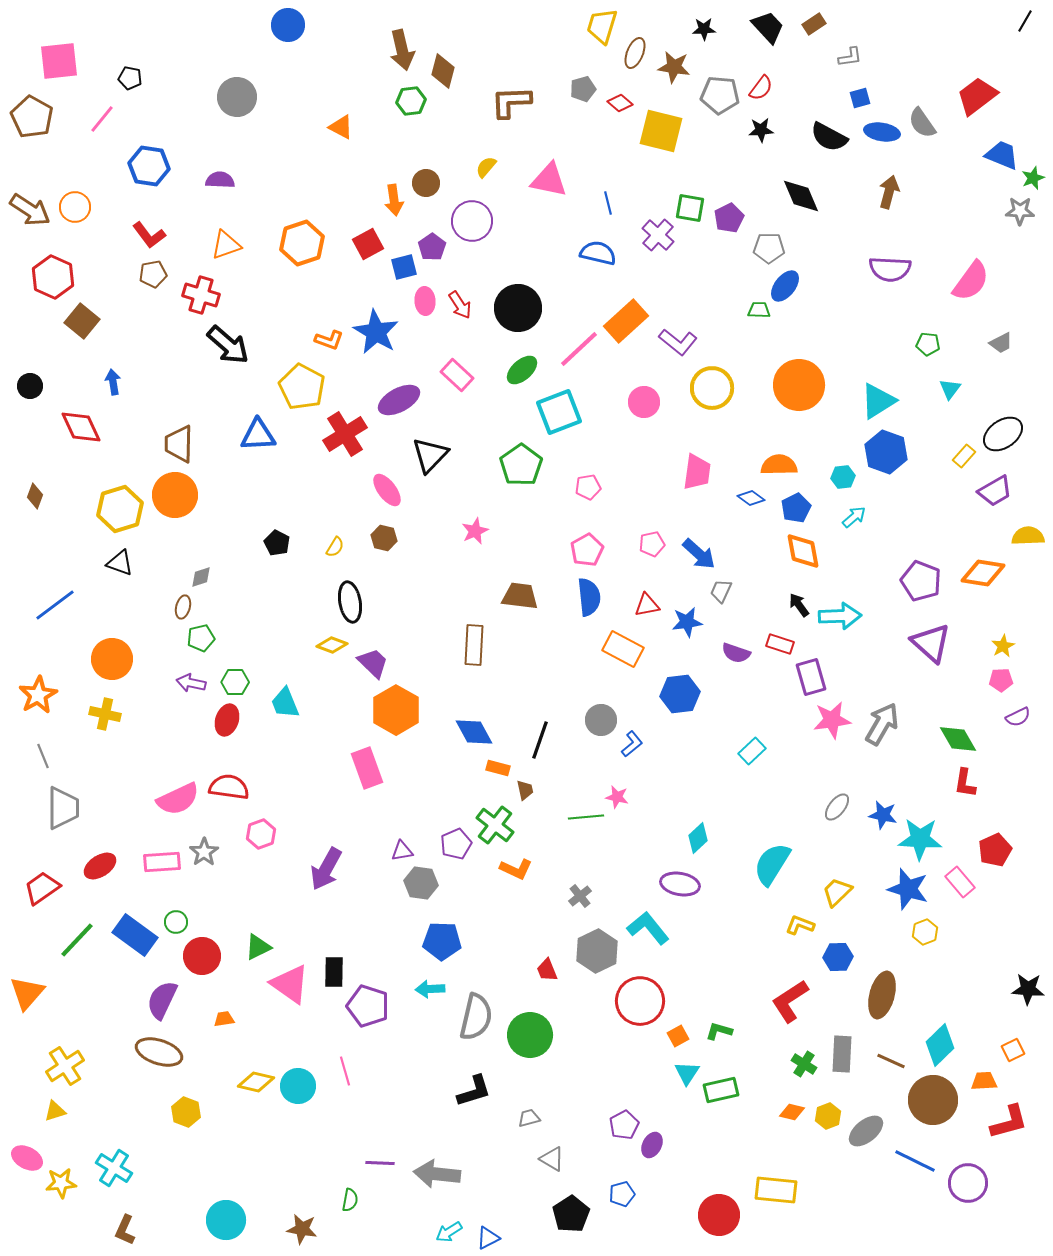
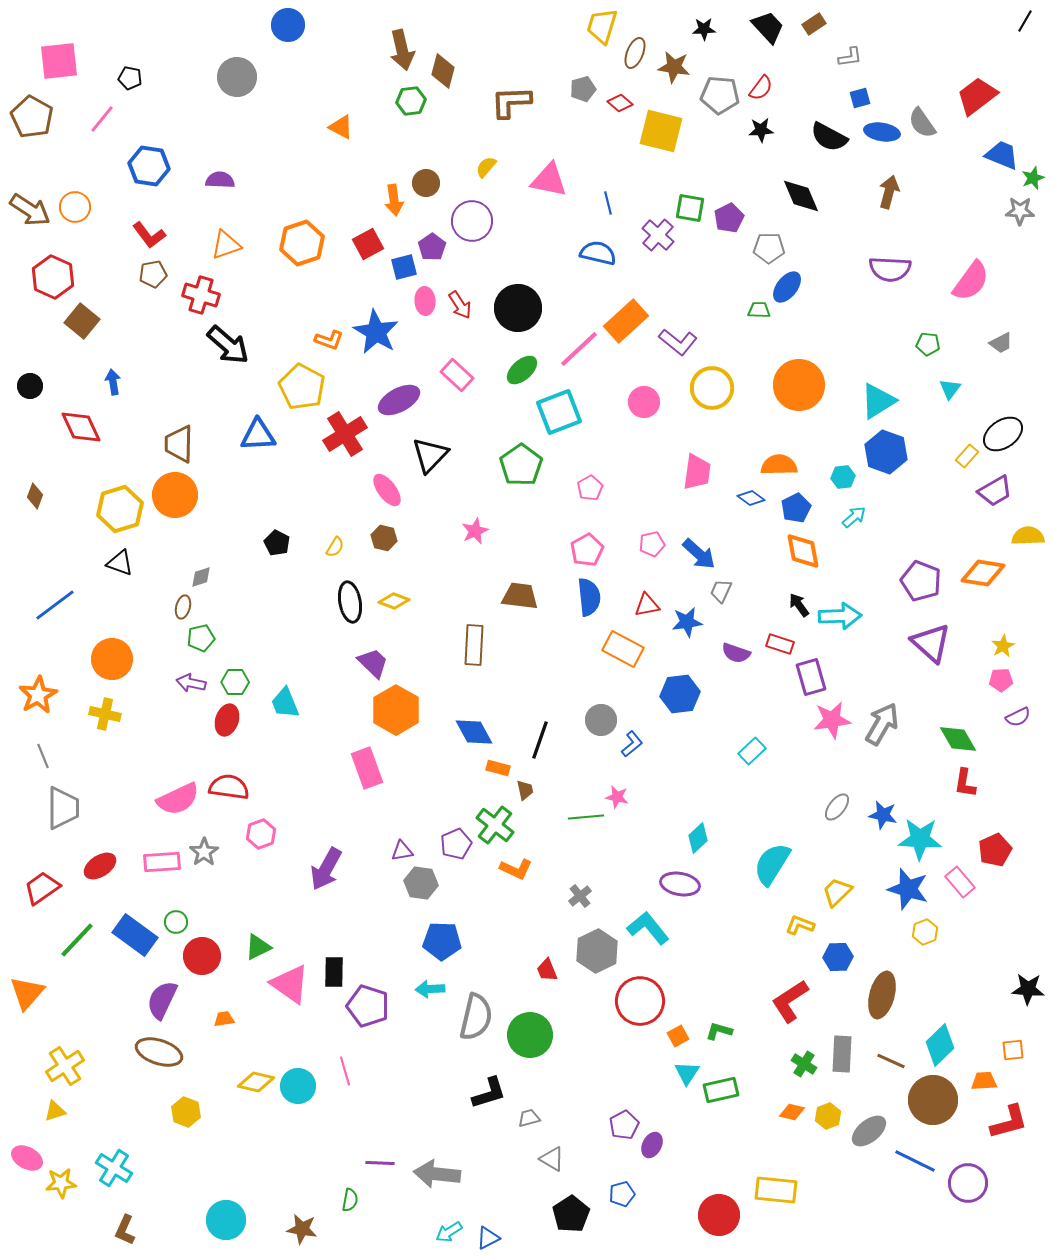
gray circle at (237, 97): moved 20 px up
blue ellipse at (785, 286): moved 2 px right, 1 px down
yellow rectangle at (964, 456): moved 3 px right
pink pentagon at (588, 487): moved 2 px right, 1 px down; rotated 20 degrees counterclockwise
yellow diamond at (332, 645): moved 62 px right, 44 px up
orange square at (1013, 1050): rotated 20 degrees clockwise
black L-shape at (474, 1091): moved 15 px right, 2 px down
gray ellipse at (866, 1131): moved 3 px right
